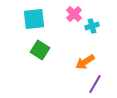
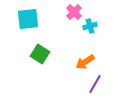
pink cross: moved 2 px up
cyan square: moved 6 px left
cyan cross: moved 2 px left
green square: moved 4 px down
